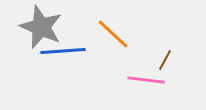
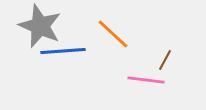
gray star: moved 1 px left, 1 px up
